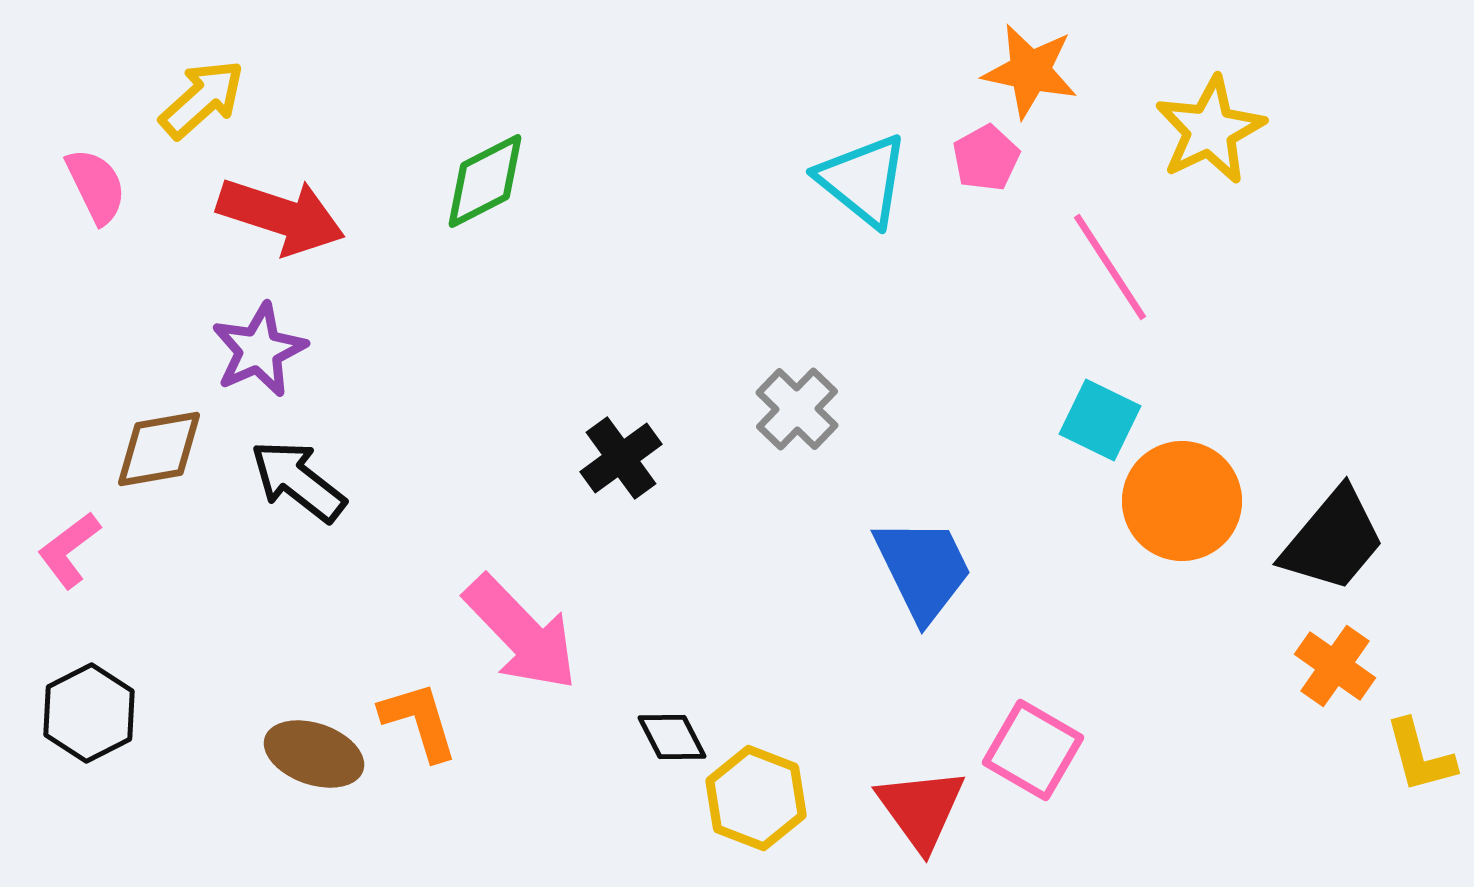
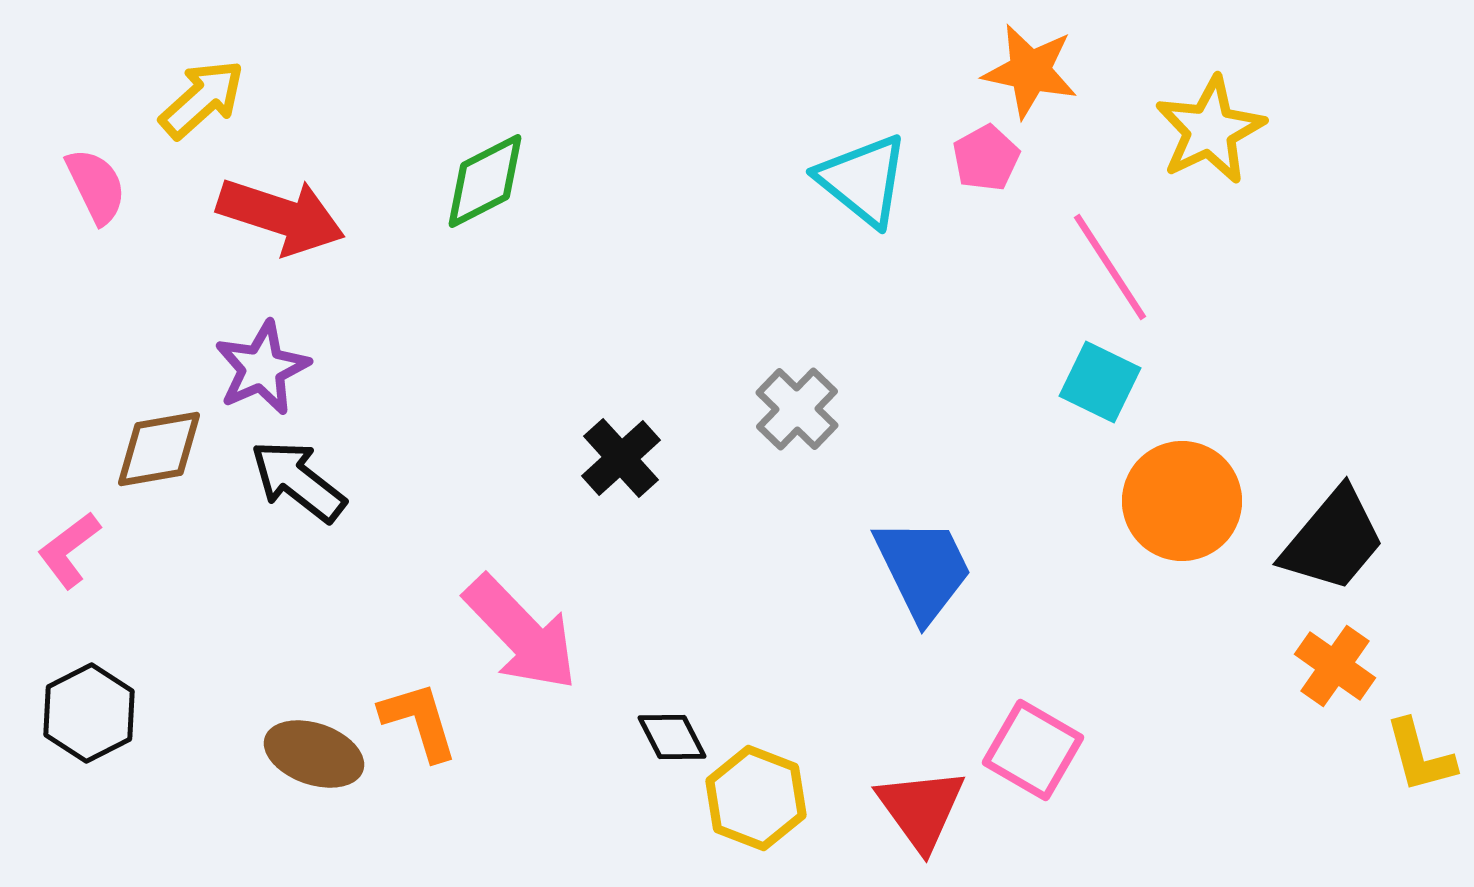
purple star: moved 3 px right, 18 px down
cyan square: moved 38 px up
black cross: rotated 6 degrees counterclockwise
